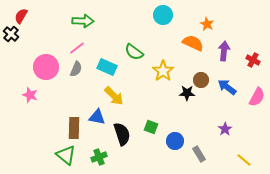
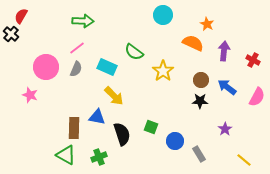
black star: moved 13 px right, 8 px down
green triangle: rotated 10 degrees counterclockwise
